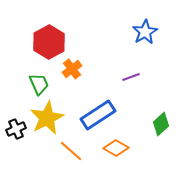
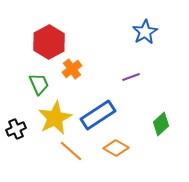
yellow star: moved 8 px right
